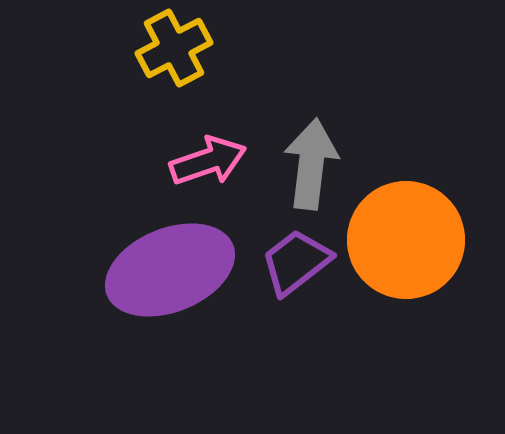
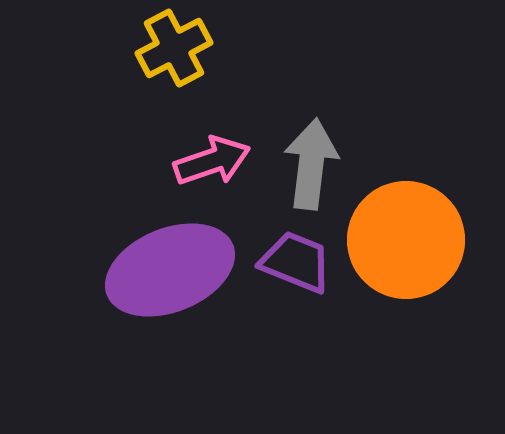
pink arrow: moved 4 px right
purple trapezoid: rotated 60 degrees clockwise
